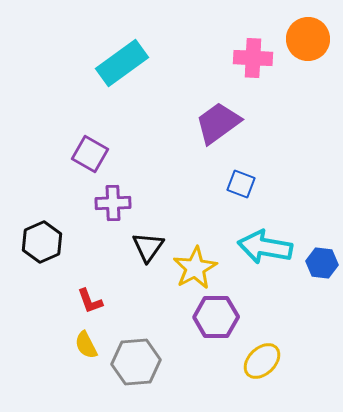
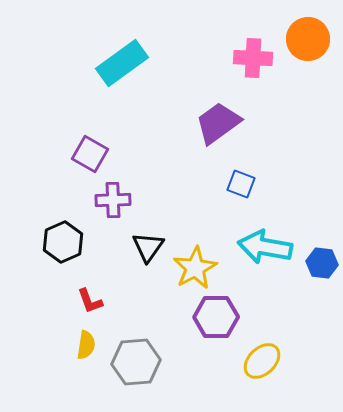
purple cross: moved 3 px up
black hexagon: moved 21 px right
yellow semicircle: rotated 144 degrees counterclockwise
